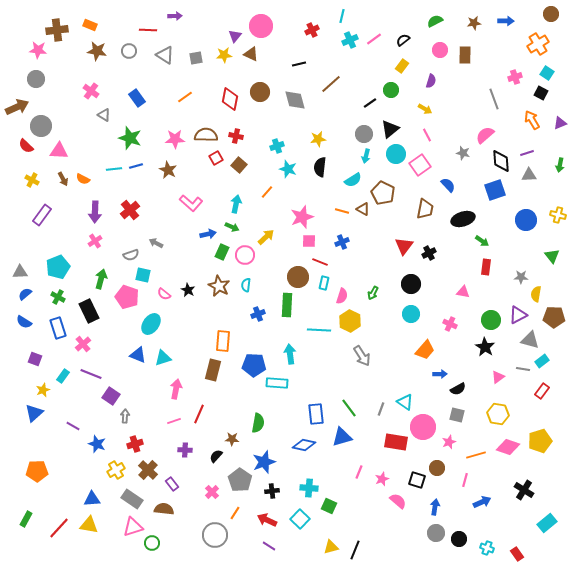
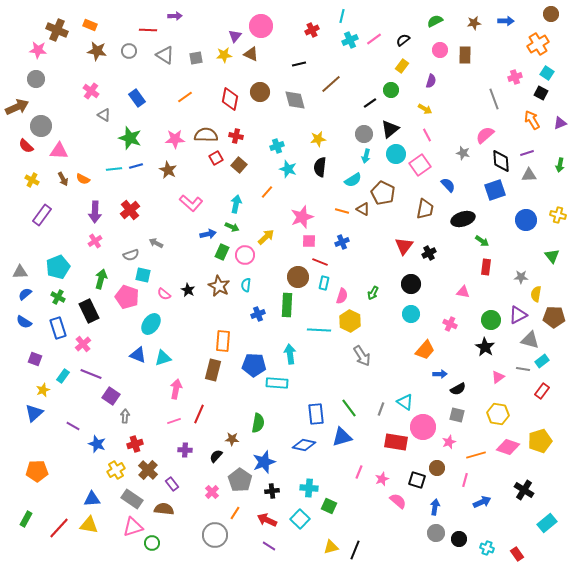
brown cross at (57, 30): rotated 30 degrees clockwise
